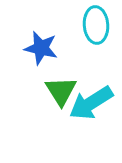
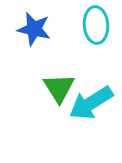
blue star: moved 7 px left, 19 px up
green triangle: moved 2 px left, 3 px up
